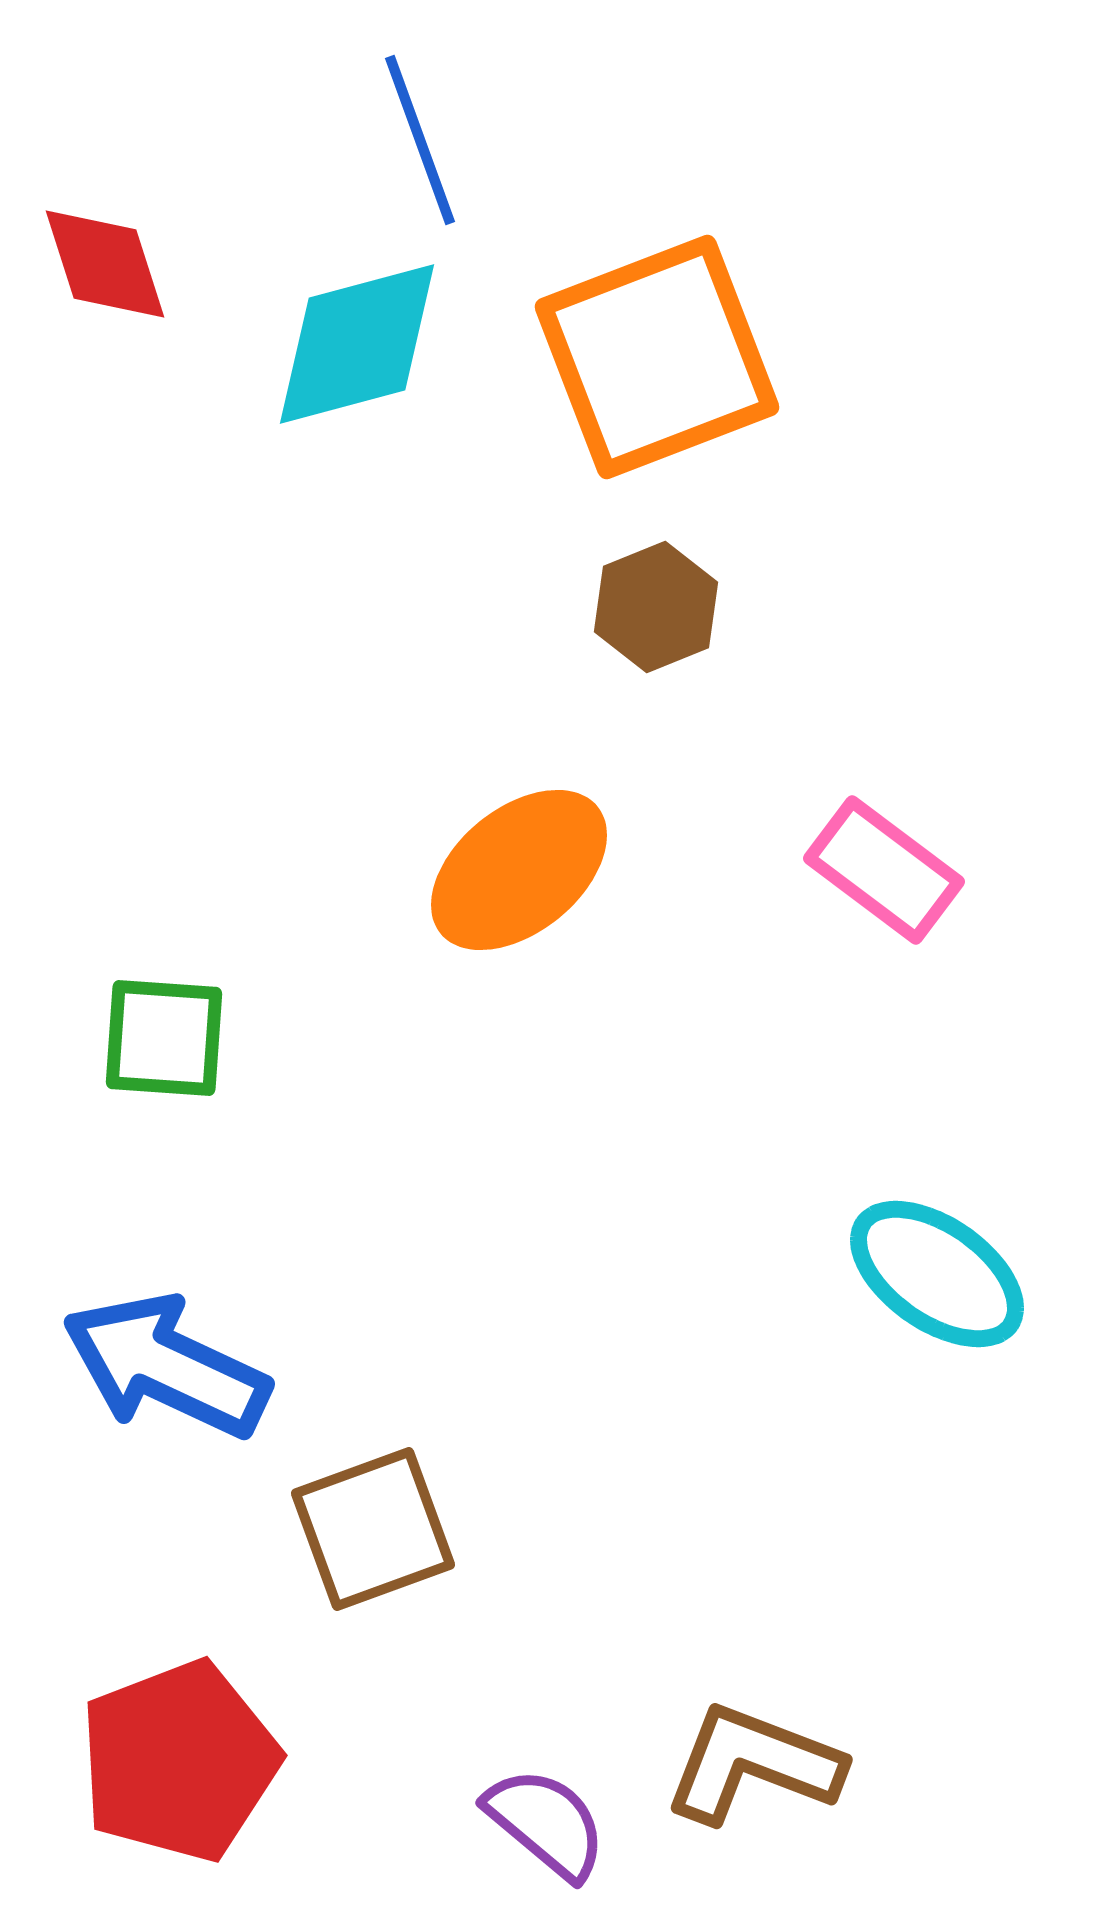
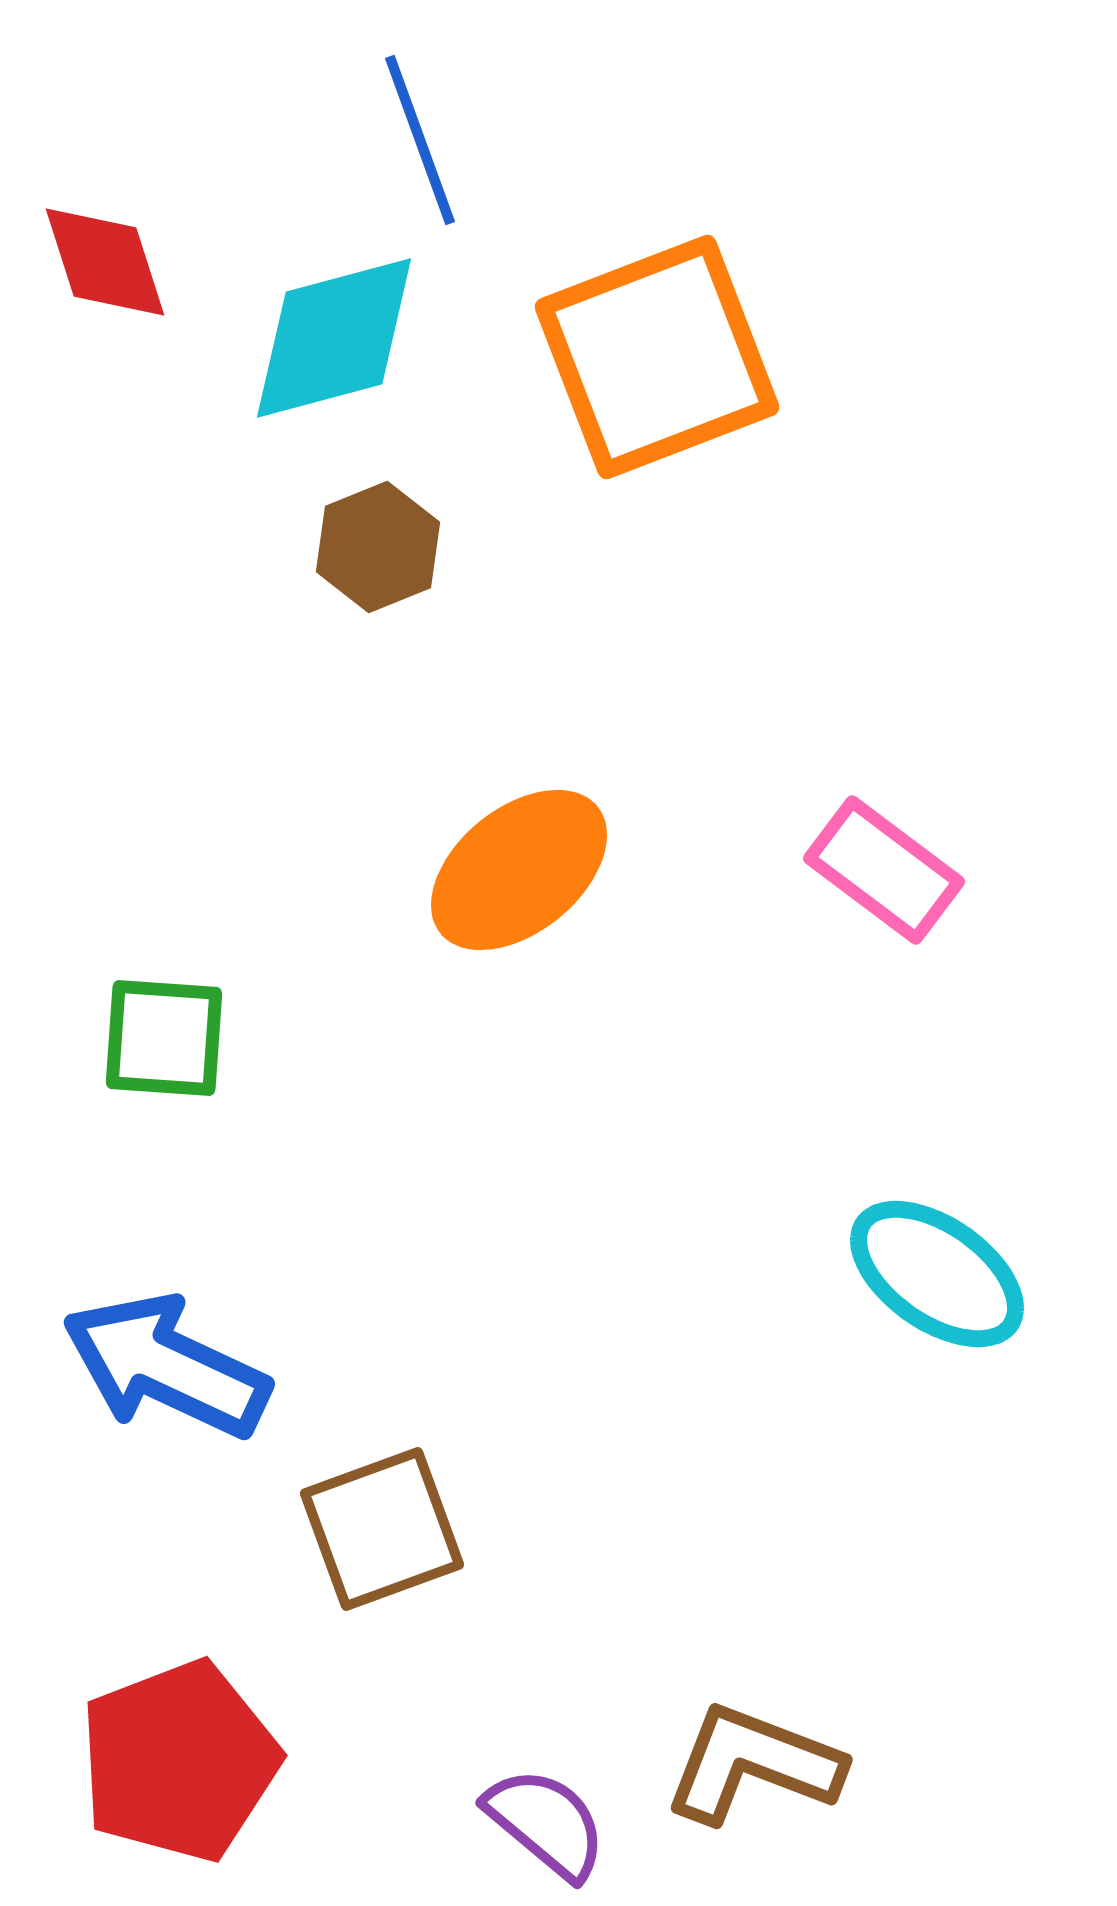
red diamond: moved 2 px up
cyan diamond: moved 23 px left, 6 px up
brown hexagon: moved 278 px left, 60 px up
brown square: moved 9 px right
